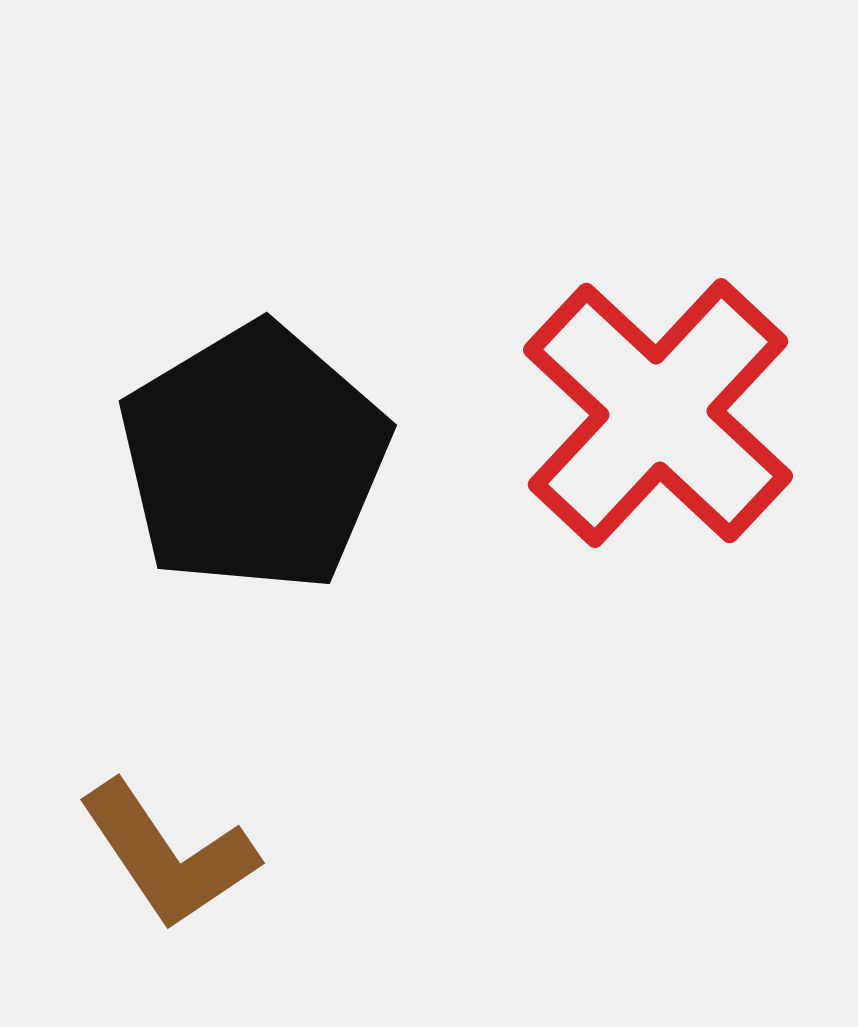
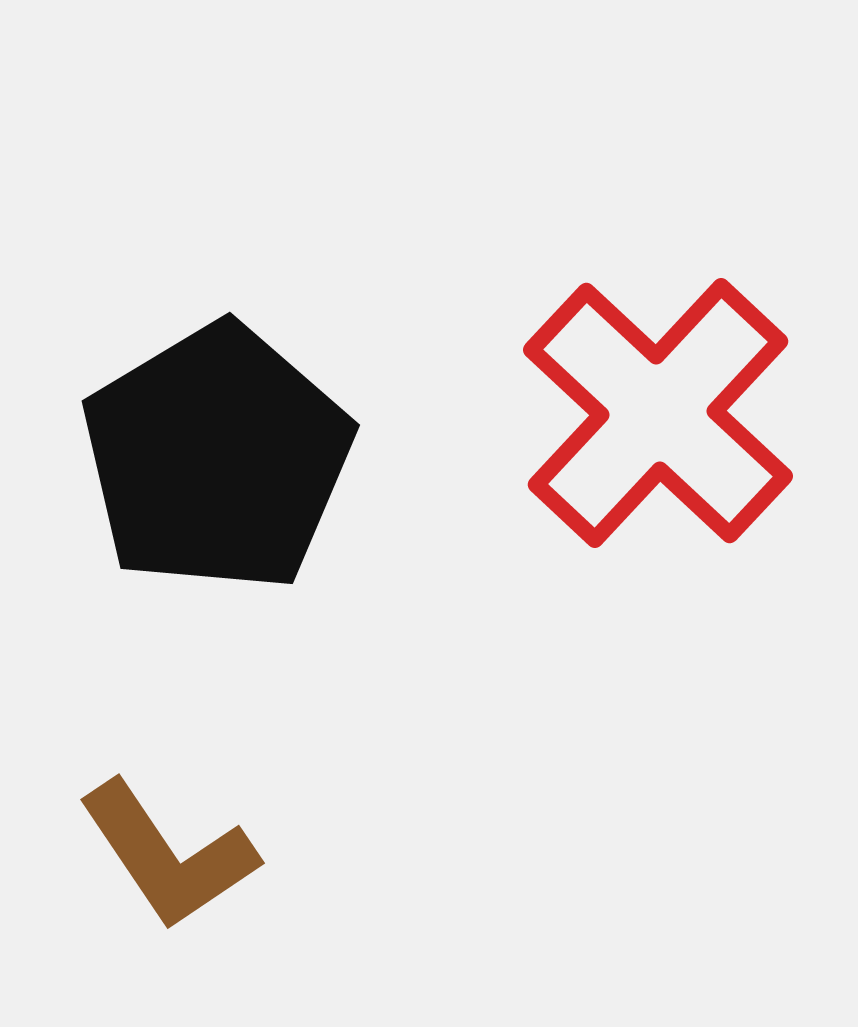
black pentagon: moved 37 px left
